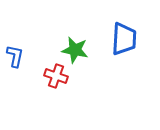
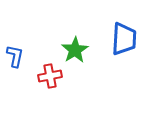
green star: rotated 28 degrees clockwise
red cross: moved 6 px left; rotated 30 degrees counterclockwise
